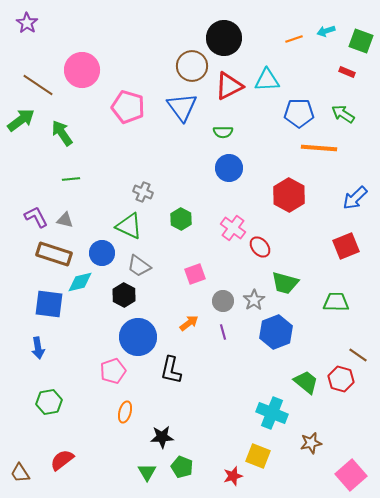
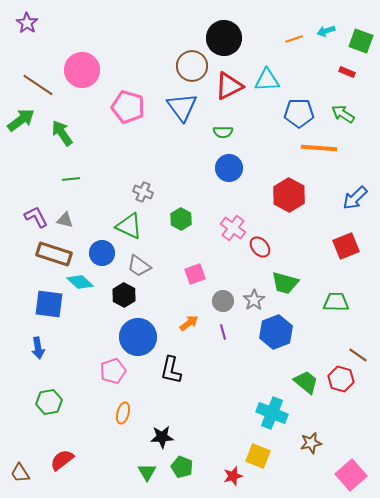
cyan diamond at (80, 282): rotated 56 degrees clockwise
orange ellipse at (125, 412): moved 2 px left, 1 px down
